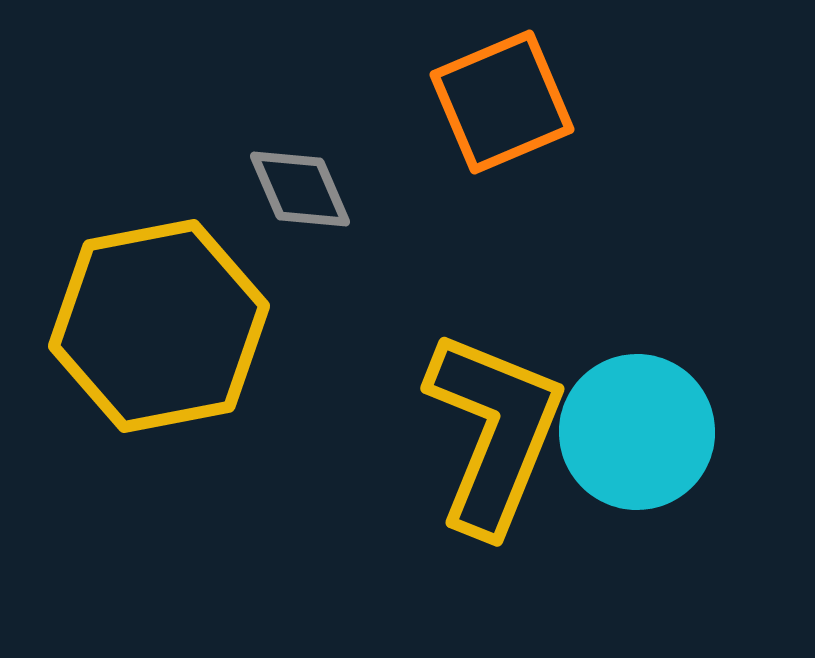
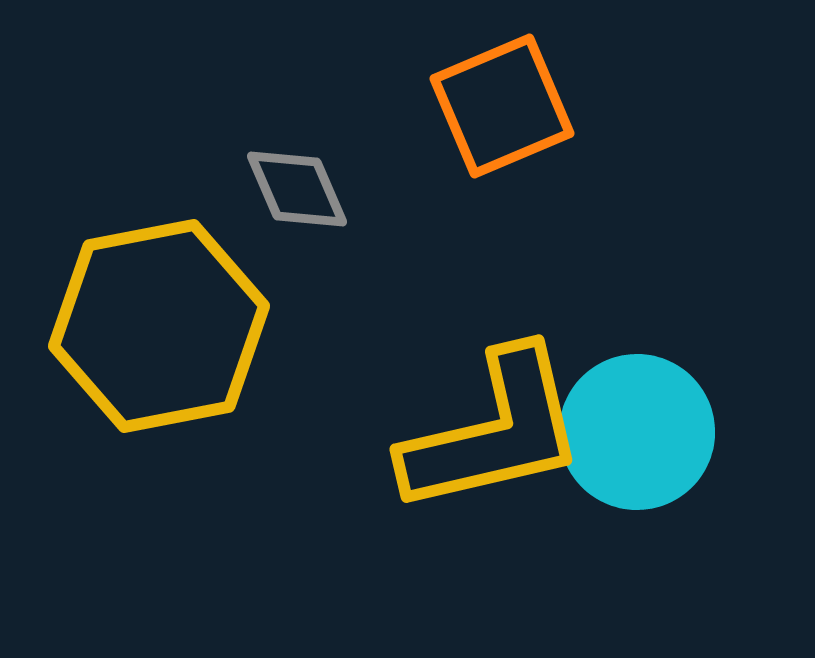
orange square: moved 4 px down
gray diamond: moved 3 px left
yellow L-shape: rotated 55 degrees clockwise
